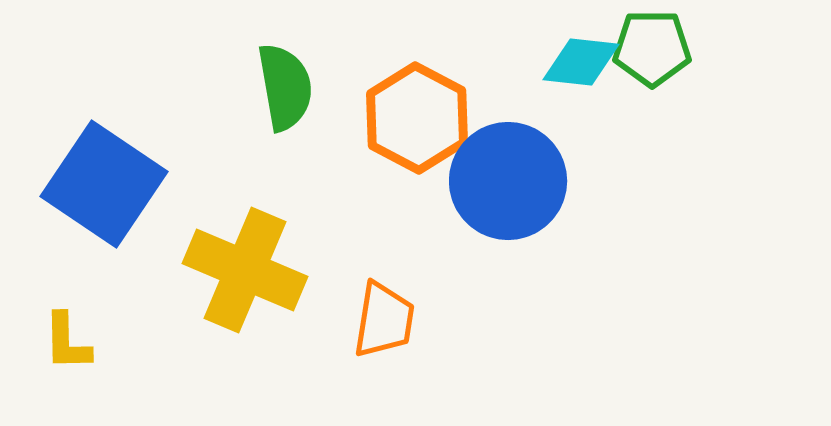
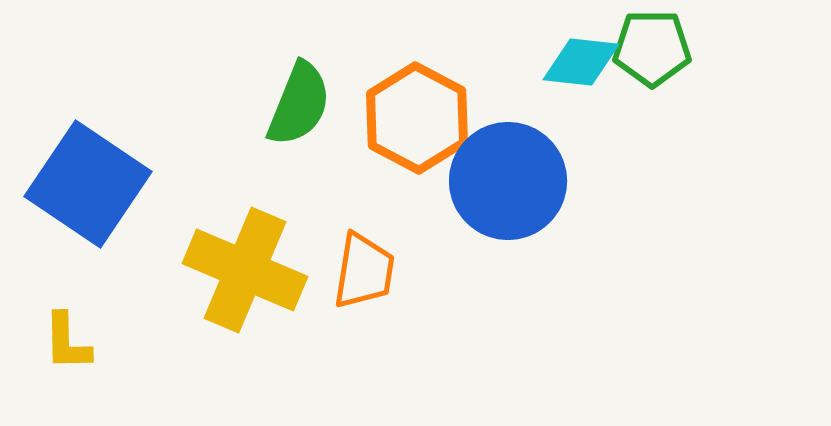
green semicircle: moved 14 px right, 17 px down; rotated 32 degrees clockwise
blue square: moved 16 px left
orange trapezoid: moved 20 px left, 49 px up
